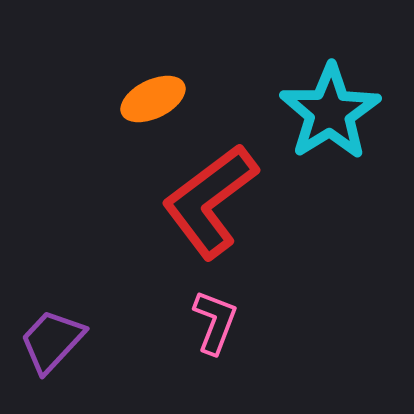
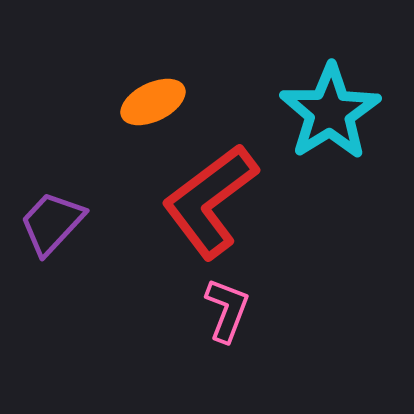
orange ellipse: moved 3 px down
pink L-shape: moved 12 px right, 12 px up
purple trapezoid: moved 118 px up
